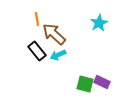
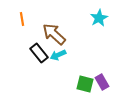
orange line: moved 15 px left
cyan star: moved 5 px up
black rectangle: moved 2 px right, 2 px down
purple rectangle: rotated 35 degrees clockwise
